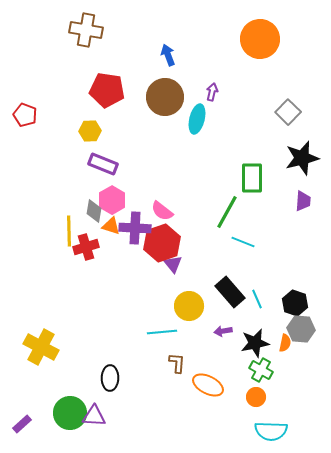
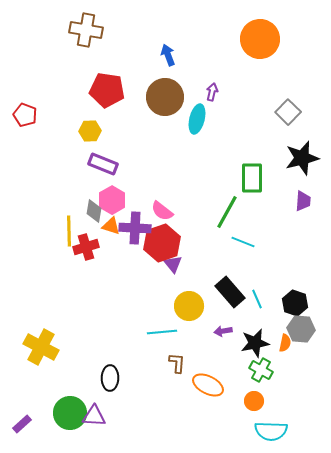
orange circle at (256, 397): moved 2 px left, 4 px down
